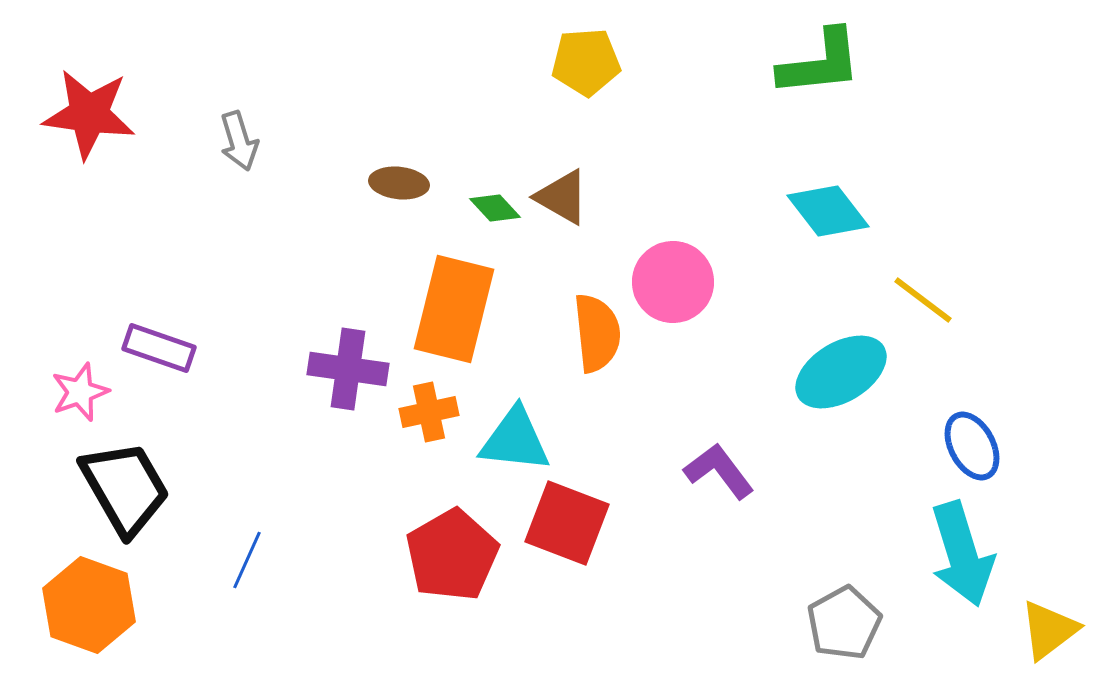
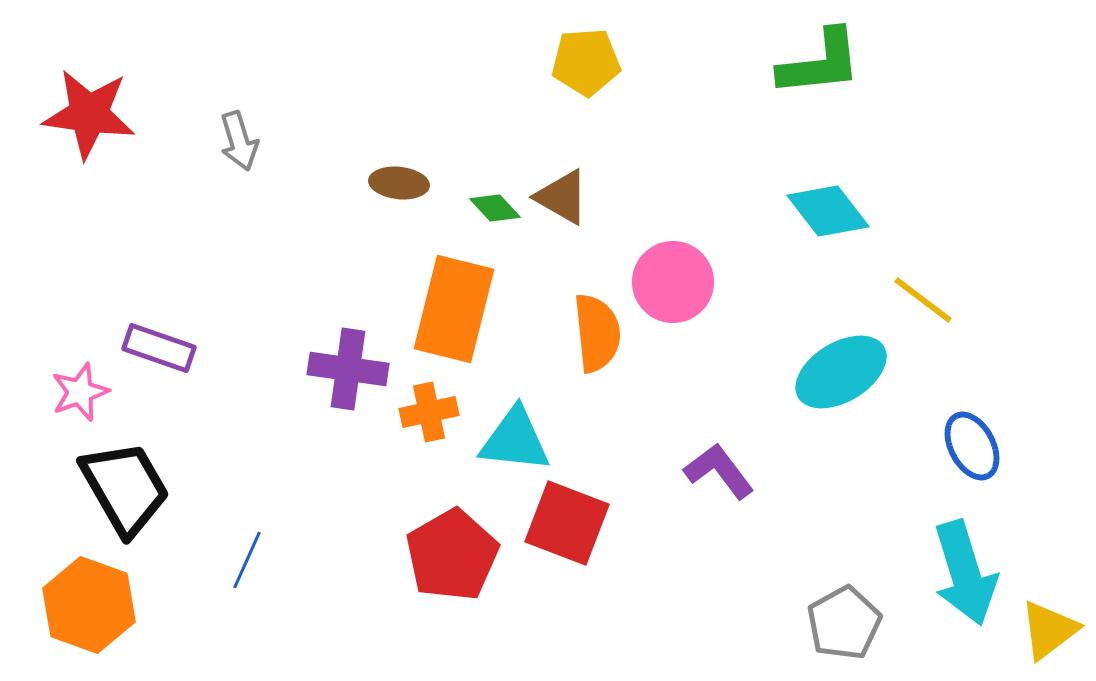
cyan arrow: moved 3 px right, 19 px down
